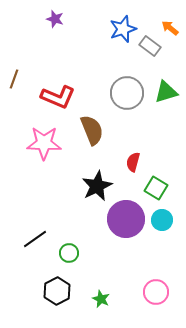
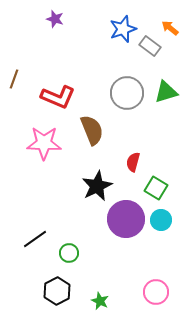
cyan circle: moved 1 px left
green star: moved 1 px left, 2 px down
